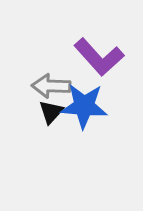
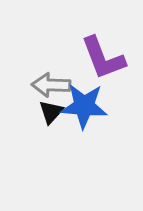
purple L-shape: moved 4 px right, 1 px down; rotated 21 degrees clockwise
gray arrow: moved 1 px up
